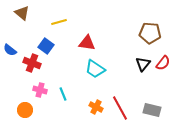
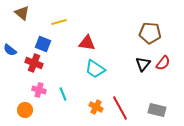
blue square: moved 3 px left, 2 px up; rotated 14 degrees counterclockwise
red cross: moved 2 px right
pink cross: moved 1 px left
gray rectangle: moved 5 px right
